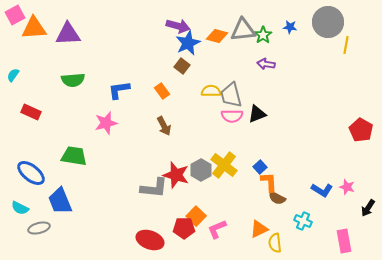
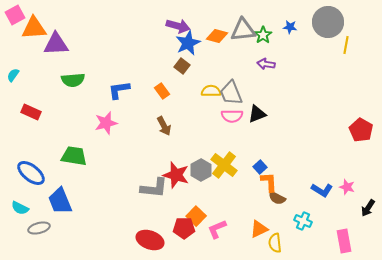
purple triangle at (68, 34): moved 12 px left, 10 px down
gray trapezoid at (231, 95): moved 2 px up; rotated 8 degrees counterclockwise
